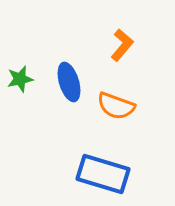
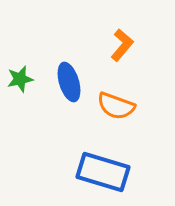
blue rectangle: moved 2 px up
